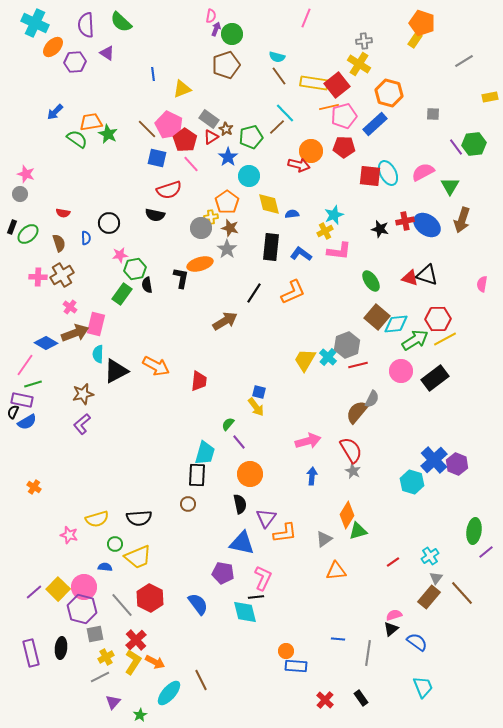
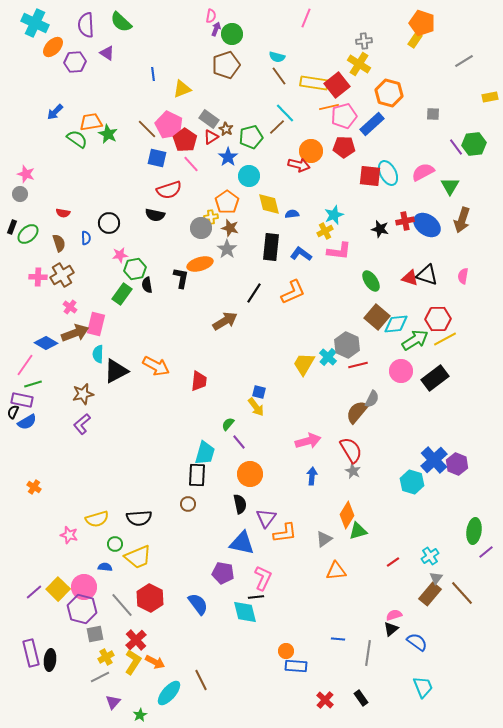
blue rectangle at (375, 124): moved 3 px left
pink semicircle at (482, 284): moved 19 px left, 8 px up
gray hexagon at (347, 345): rotated 15 degrees counterclockwise
yellow trapezoid at (305, 360): moved 1 px left, 4 px down
brown rectangle at (429, 597): moved 1 px right, 3 px up
black ellipse at (61, 648): moved 11 px left, 12 px down
